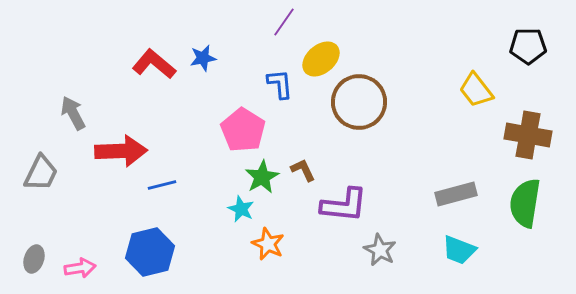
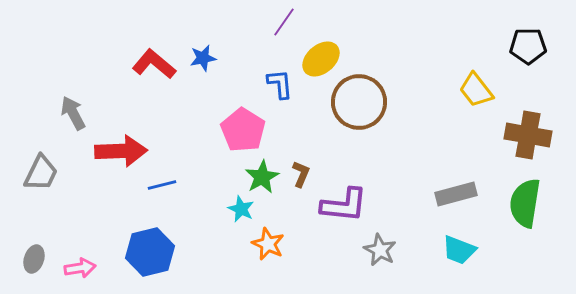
brown L-shape: moved 2 px left, 4 px down; rotated 48 degrees clockwise
